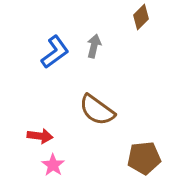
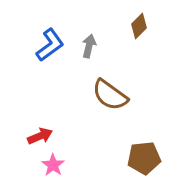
brown diamond: moved 2 px left, 9 px down
gray arrow: moved 5 px left
blue L-shape: moved 5 px left, 7 px up
brown semicircle: moved 13 px right, 15 px up
red arrow: rotated 30 degrees counterclockwise
